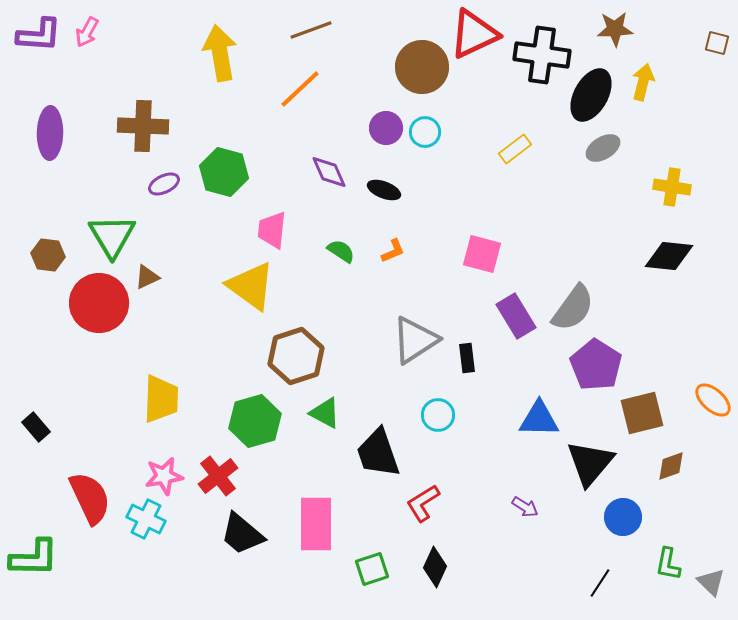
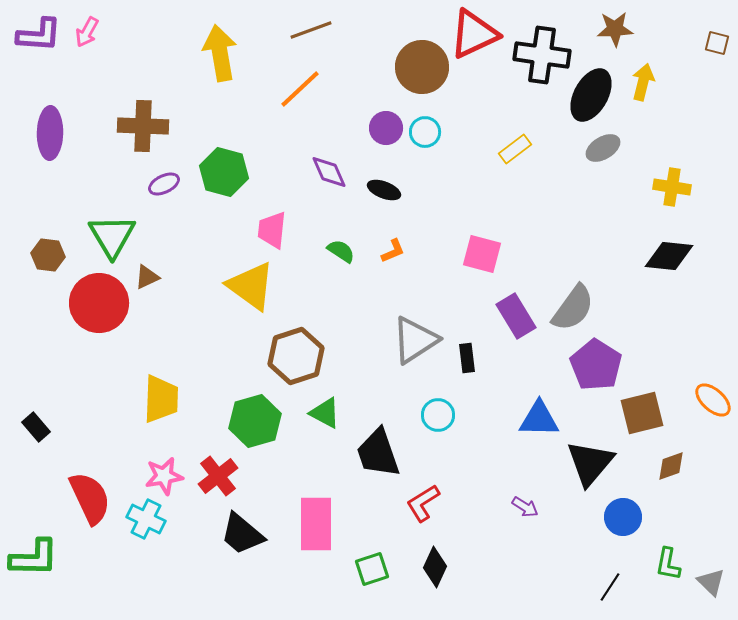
black line at (600, 583): moved 10 px right, 4 px down
